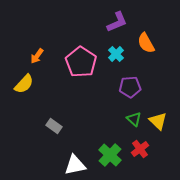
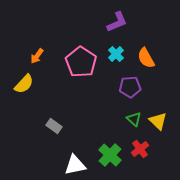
orange semicircle: moved 15 px down
